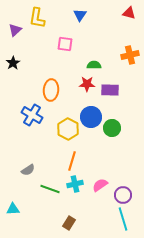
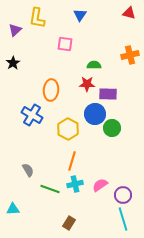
purple rectangle: moved 2 px left, 4 px down
blue circle: moved 4 px right, 3 px up
gray semicircle: rotated 88 degrees counterclockwise
